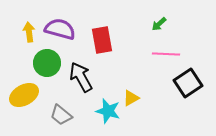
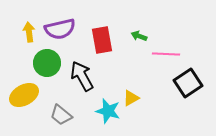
green arrow: moved 20 px left, 12 px down; rotated 63 degrees clockwise
purple semicircle: rotated 152 degrees clockwise
black arrow: moved 1 px right, 1 px up
